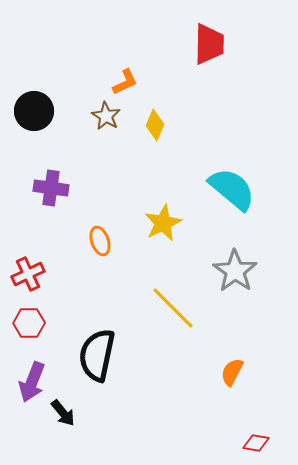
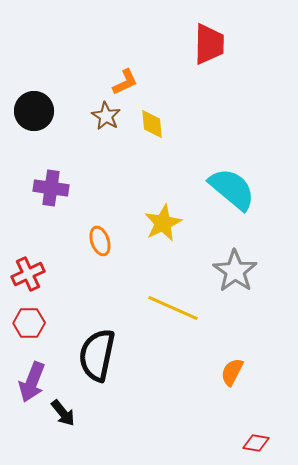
yellow diamond: moved 3 px left, 1 px up; rotated 28 degrees counterclockwise
yellow line: rotated 21 degrees counterclockwise
